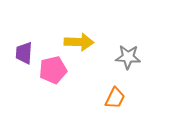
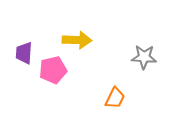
yellow arrow: moved 2 px left, 2 px up
gray star: moved 16 px right
